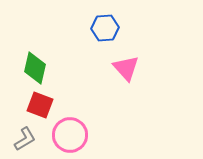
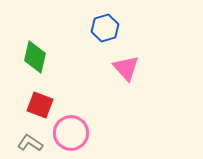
blue hexagon: rotated 12 degrees counterclockwise
green diamond: moved 11 px up
pink circle: moved 1 px right, 2 px up
gray L-shape: moved 5 px right, 4 px down; rotated 115 degrees counterclockwise
